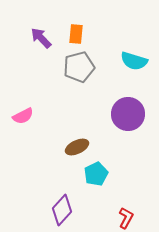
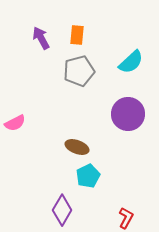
orange rectangle: moved 1 px right, 1 px down
purple arrow: rotated 15 degrees clockwise
cyan semicircle: moved 3 px left, 1 px down; rotated 60 degrees counterclockwise
gray pentagon: moved 4 px down
pink semicircle: moved 8 px left, 7 px down
brown ellipse: rotated 45 degrees clockwise
cyan pentagon: moved 8 px left, 2 px down
purple diamond: rotated 12 degrees counterclockwise
